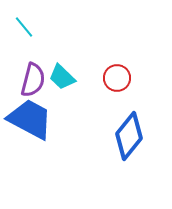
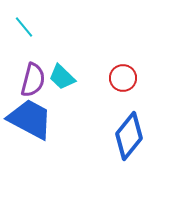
red circle: moved 6 px right
